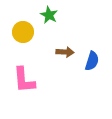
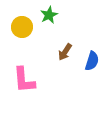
green star: rotated 18 degrees clockwise
yellow circle: moved 1 px left, 5 px up
brown arrow: rotated 120 degrees clockwise
